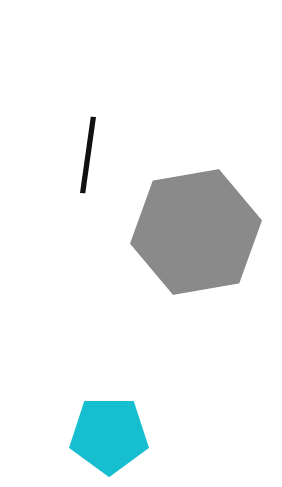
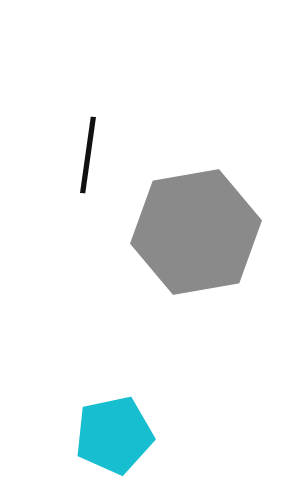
cyan pentagon: moved 5 px right; rotated 12 degrees counterclockwise
